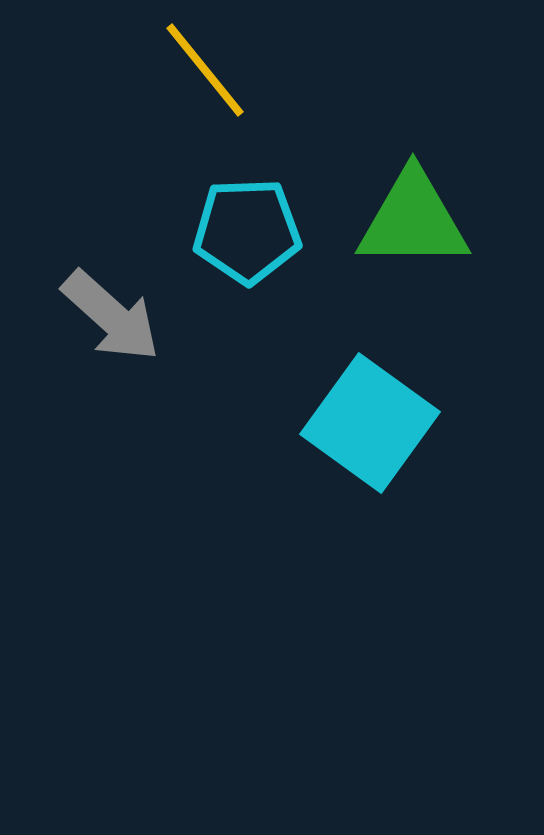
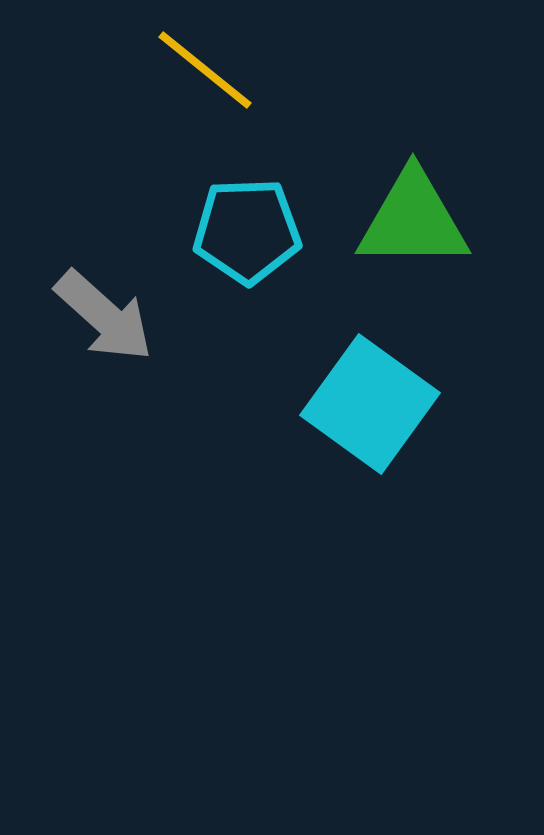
yellow line: rotated 12 degrees counterclockwise
gray arrow: moved 7 px left
cyan square: moved 19 px up
